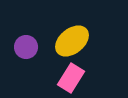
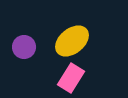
purple circle: moved 2 px left
